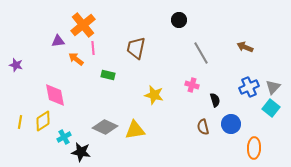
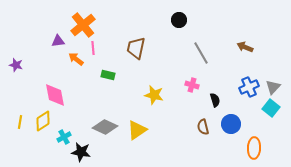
yellow triangle: moved 2 px right; rotated 25 degrees counterclockwise
